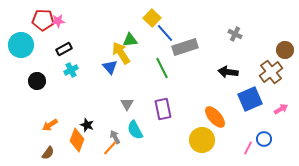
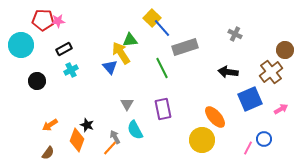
blue line: moved 3 px left, 5 px up
